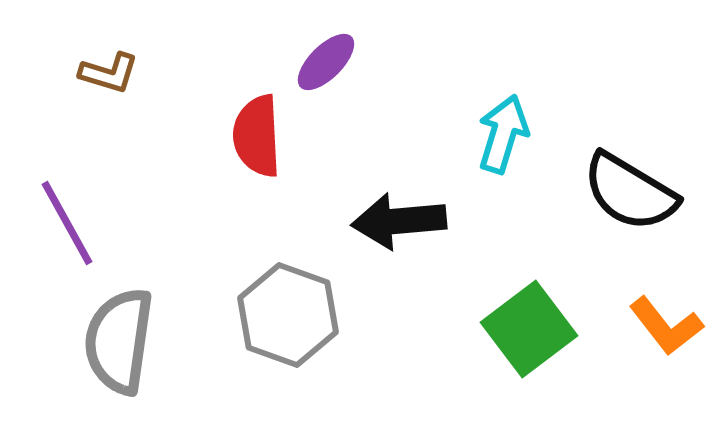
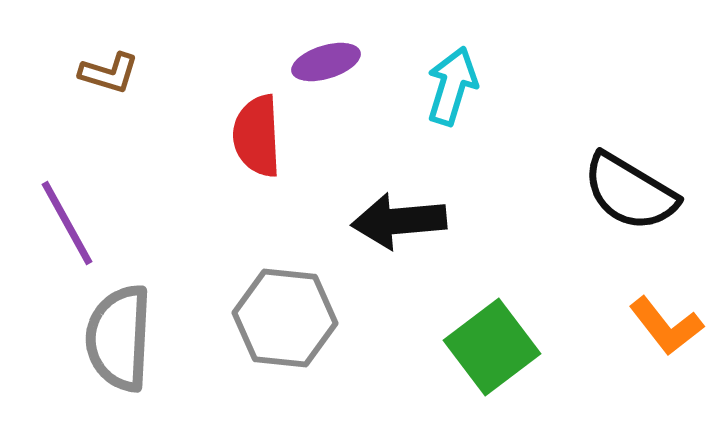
purple ellipse: rotated 28 degrees clockwise
cyan arrow: moved 51 px left, 48 px up
gray hexagon: moved 3 px left, 3 px down; rotated 14 degrees counterclockwise
green square: moved 37 px left, 18 px down
gray semicircle: moved 3 px up; rotated 5 degrees counterclockwise
